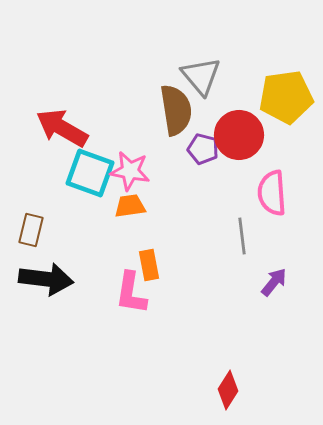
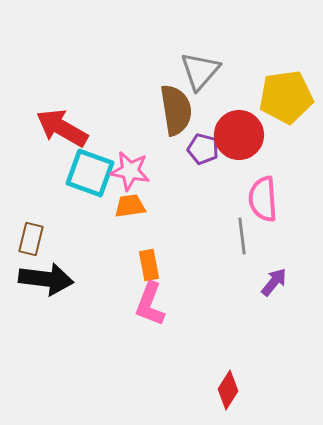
gray triangle: moved 1 px left, 5 px up; rotated 21 degrees clockwise
pink semicircle: moved 9 px left, 6 px down
brown rectangle: moved 9 px down
pink L-shape: moved 19 px right, 11 px down; rotated 12 degrees clockwise
